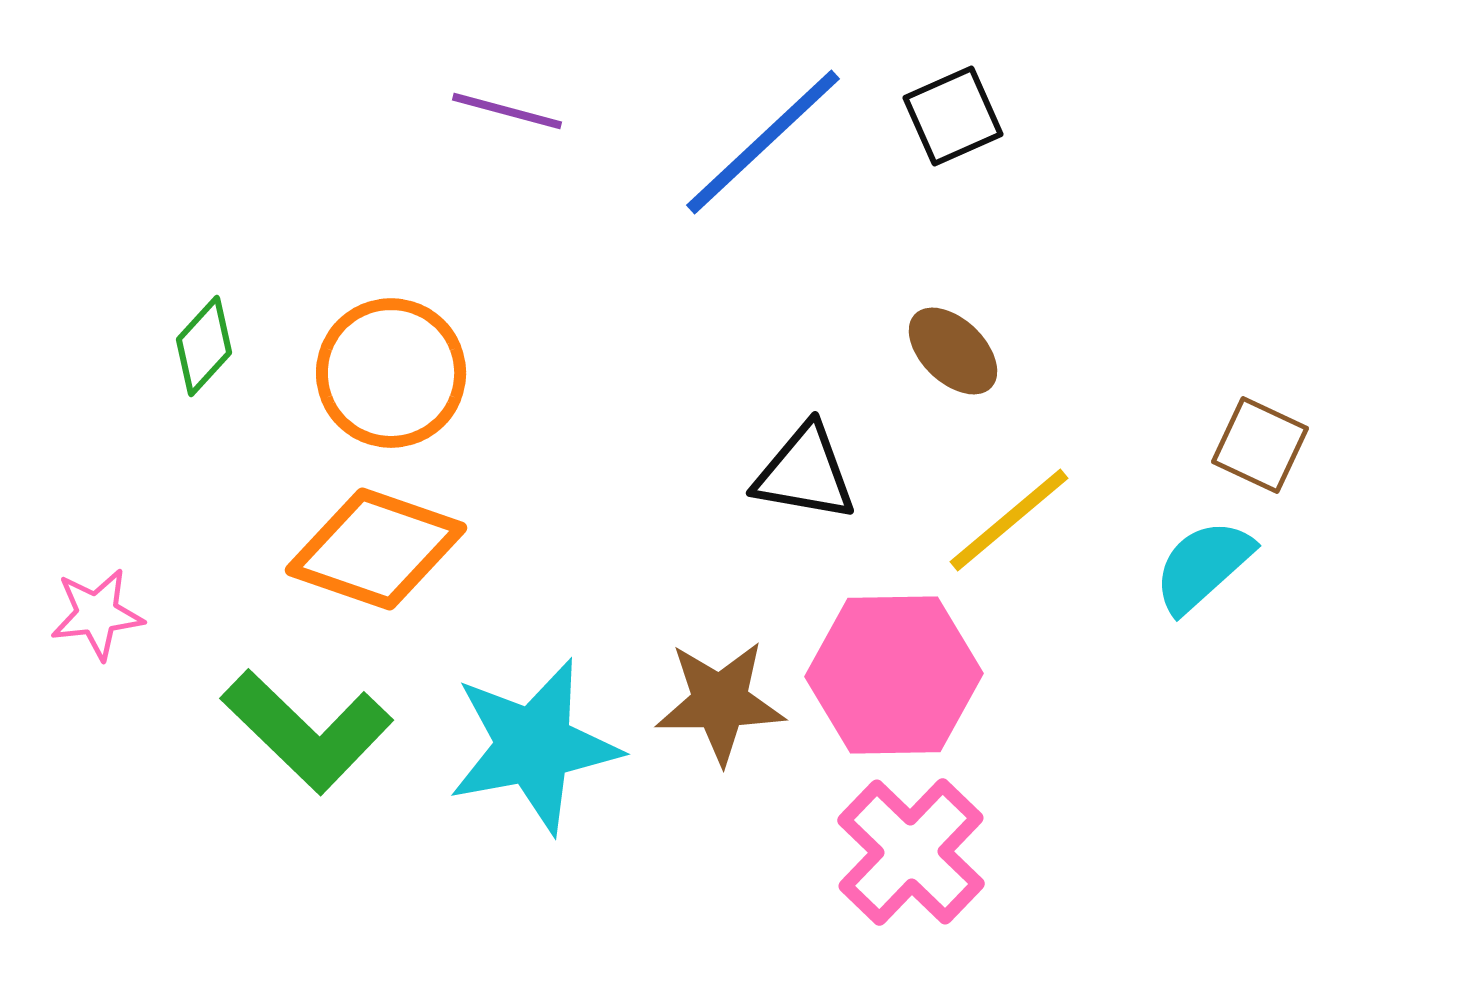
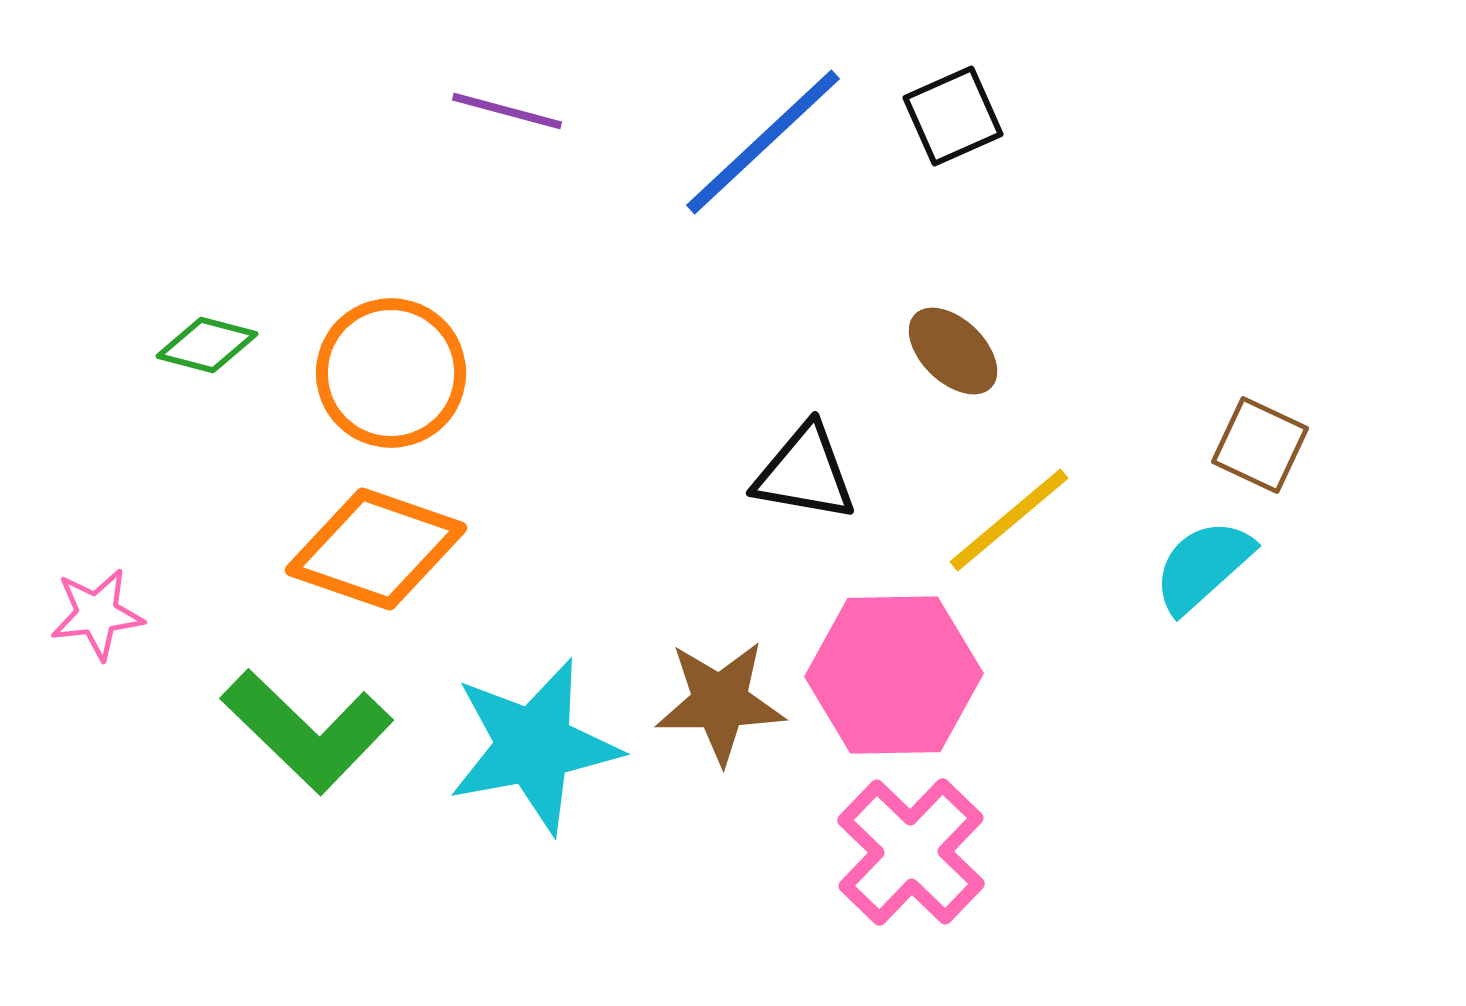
green diamond: moved 3 px right, 1 px up; rotated 62 degrees clockwise
